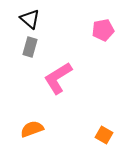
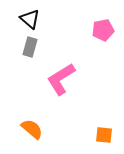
pink L-shape: moved 3 px right, 1 px down
orange semicircle: rotated 60 degrees clockwise
orange square: rotated 24 degrees counterclockwise
